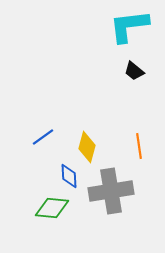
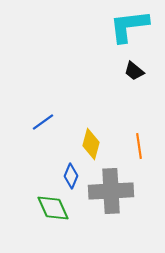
blue line: moved 15 px up
yellow diamond: moved 4 px right, 3 px up
blue diamond: moved 2 px right; rotated 25 degrees clockwise
gray cross: rotated 6 degrees clockwise
green diamond: moved 1 px right; rotated 60 degrees clockwise
